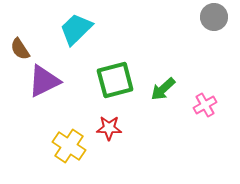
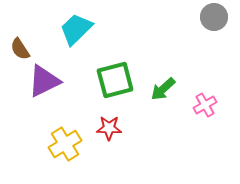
yellow cross: moved 4 px left, 2 px up; rotated 24 degrees clockwise
